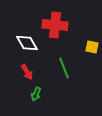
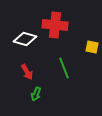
white diamond: moved 2 px left, 4 px up; rotated 45 degrees counterclockwise
